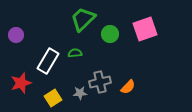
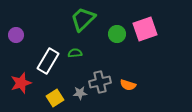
green circle: moved 7 px right
orange semicircle: moved 2 px up; rotated 63 degrees clockwise
yellow square: moved 2 px right
